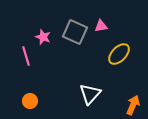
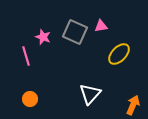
orange circle: moved 2 px up
